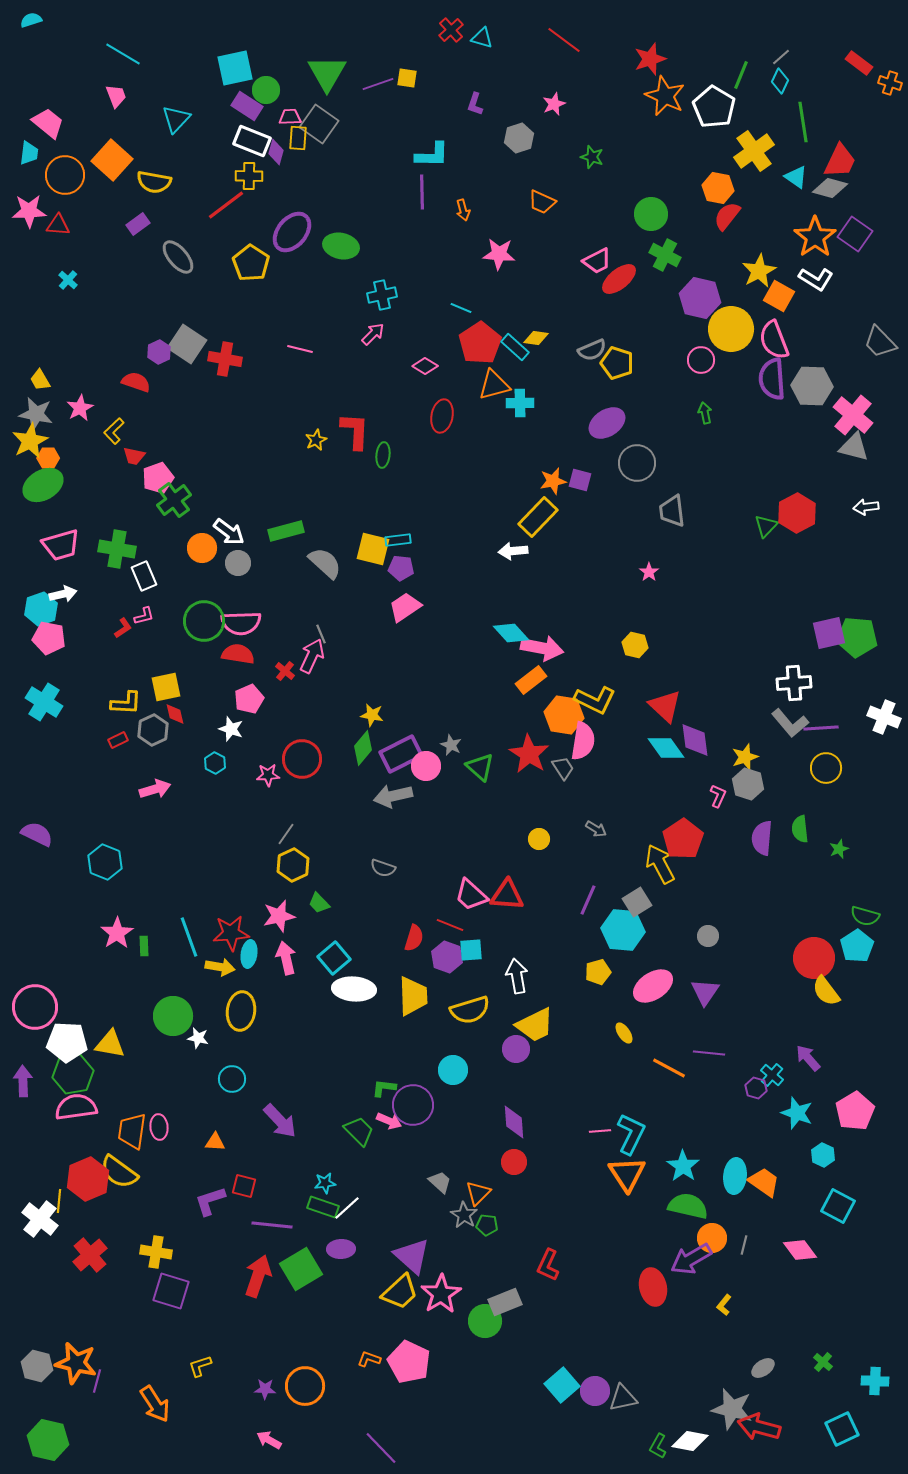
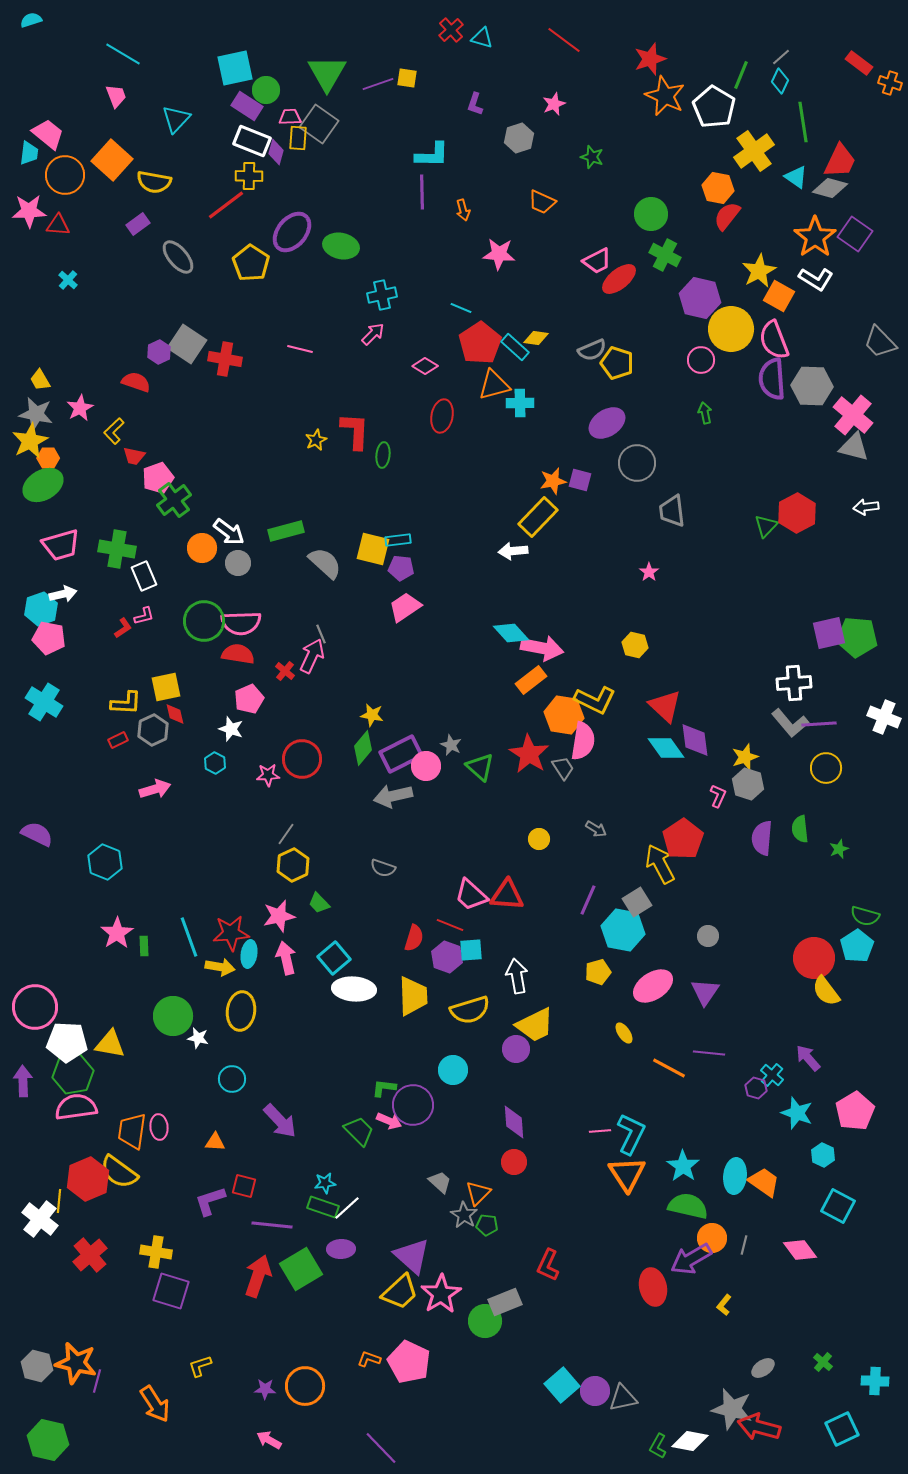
pink trapezoid at (48, 123): moved 11 px down
purple line at (821, 728): moved 2 px left, 4 px up
cyan hexagon at (623, 930): rotated 6 degrees clockwise
